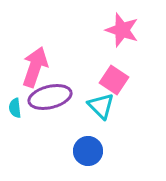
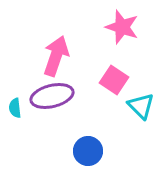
pink star: moved 3 px up
pink arrow: moved 21 px right, 11 px up
purple ellipse: moved 2 px right, 1 px up
cyan triangle: moved 40 px right
